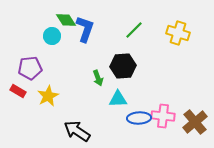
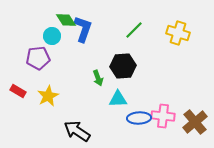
blue L-shape: moved 2 px left
purple pentagon: moved 8 px right, 10 px up
